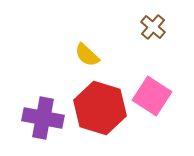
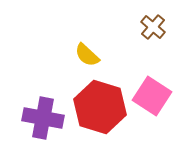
red hexagon: moved 1 px up
